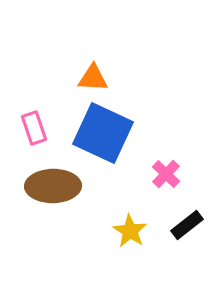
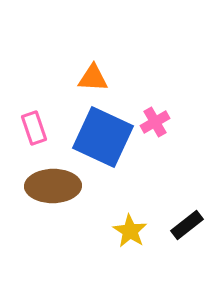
blue square: moved 4 px down
pink cross: moved 11 px left, 52 px up; rotated 16 degrees clockwise
